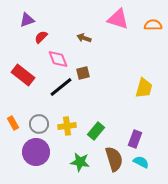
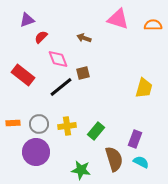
orange rectangle: rotated 64 degrees counterclockwise
green star: moved 1 px right, 8 px down
